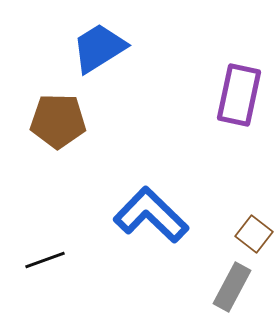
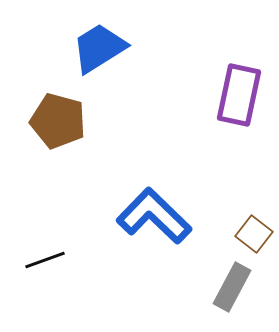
brown pentagon: rotated 14 degrees clockwise
blue L-shape: moved 3 px right, 1 px down
